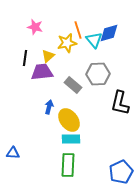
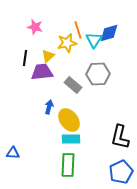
cyan triangle: rotated 12 degrees clockwise
black L-shape: moved 34 px down
